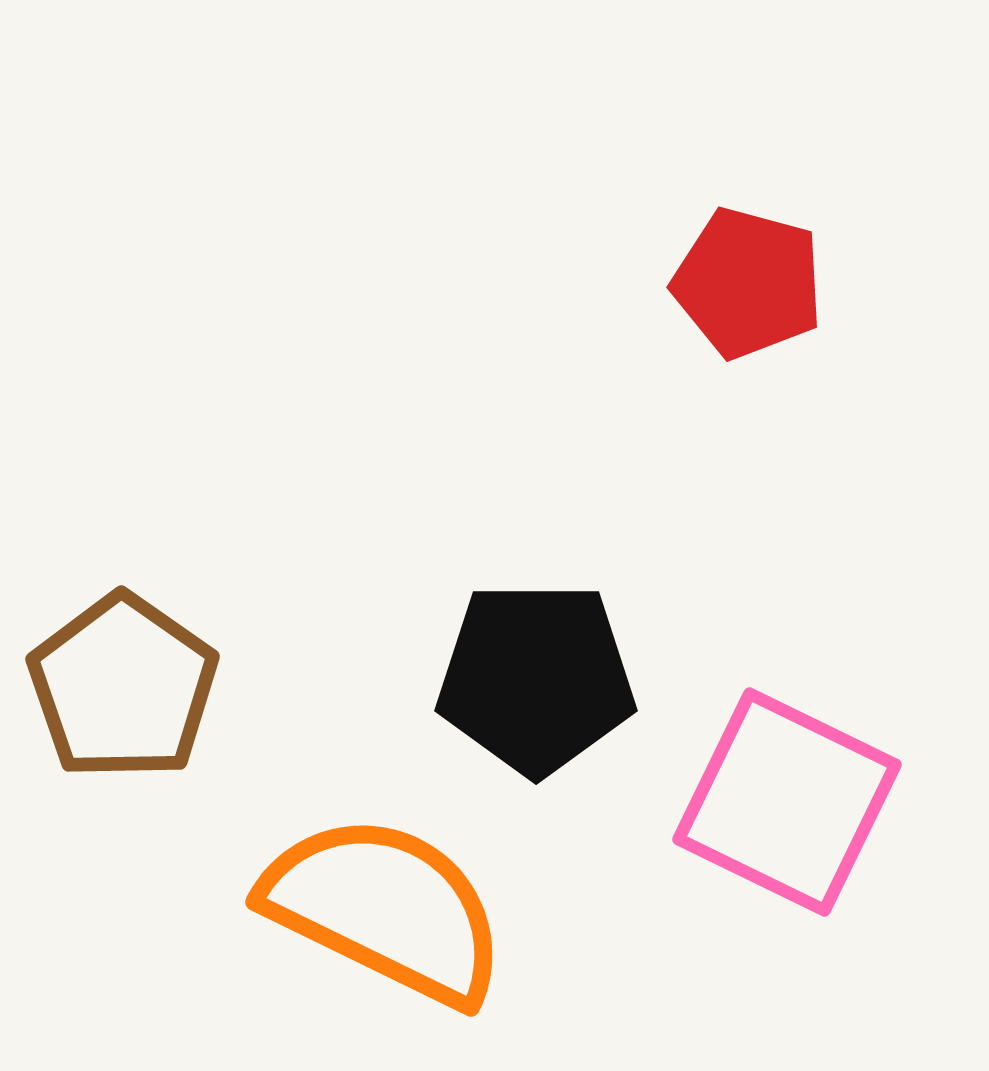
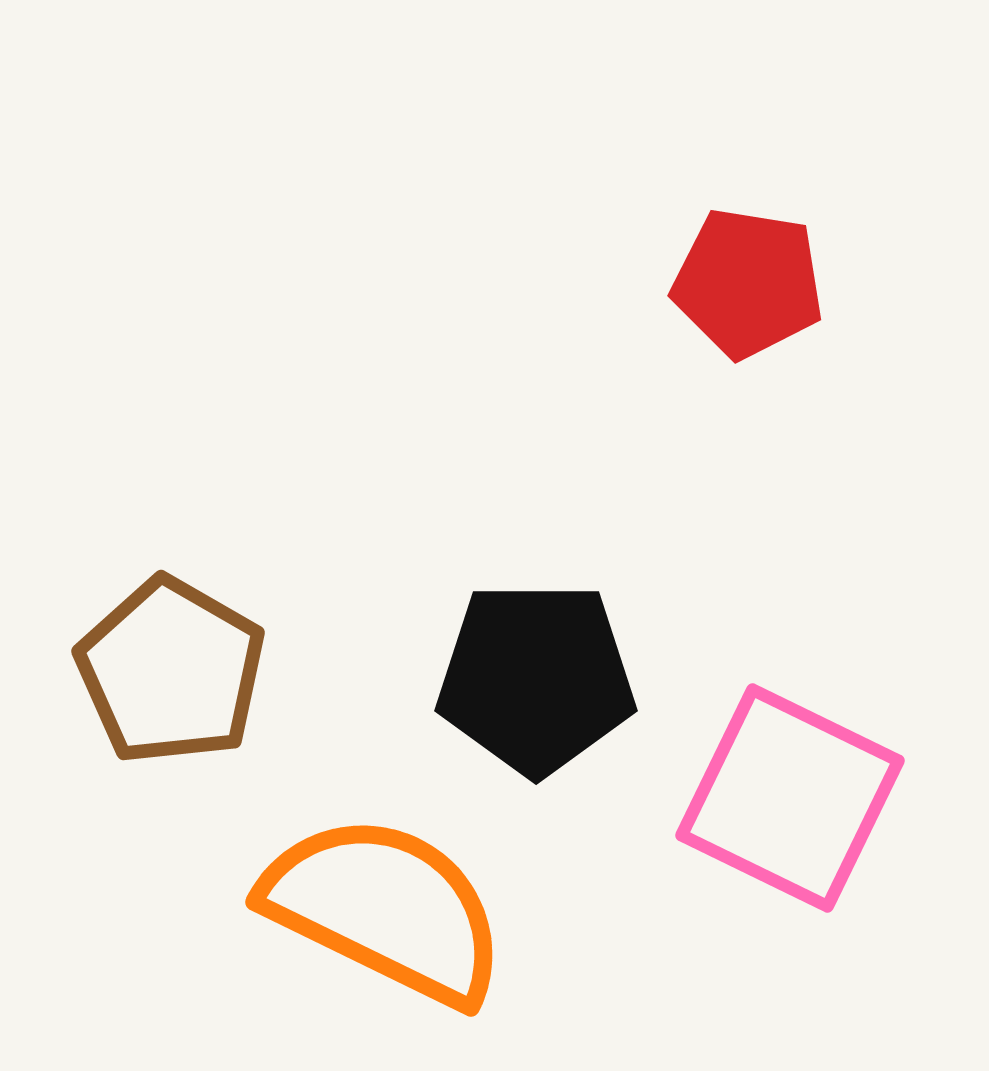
red pentagon: rotated 6 degrees counterclockwise
brown pentagon: moved 48 px right, 16 px up; rotated 5 degrees counterclockwise
pink square: moved 3 px right, 4 px up
